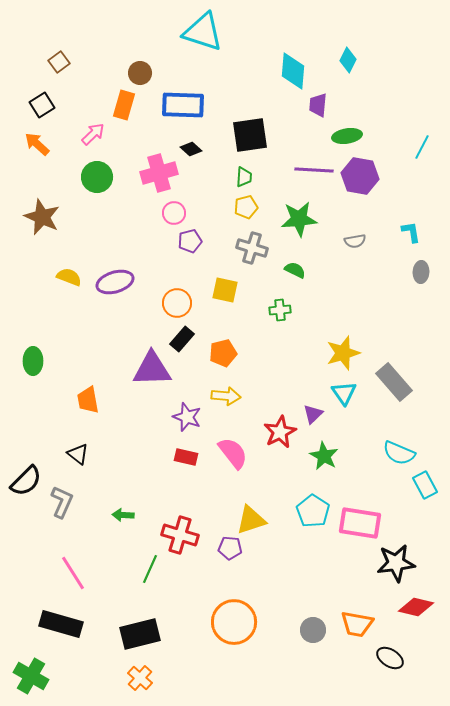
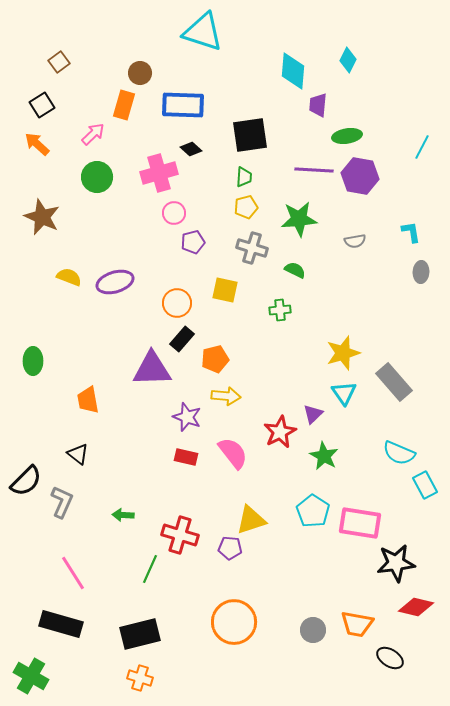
purple pentagon at (190, 241): moved 3 px right, 1 px down
orange pentagon at (223, 353): moved 8 px left, 6 px down
orange cross at (140, 678): rotated 25 degrees counterclockwise
